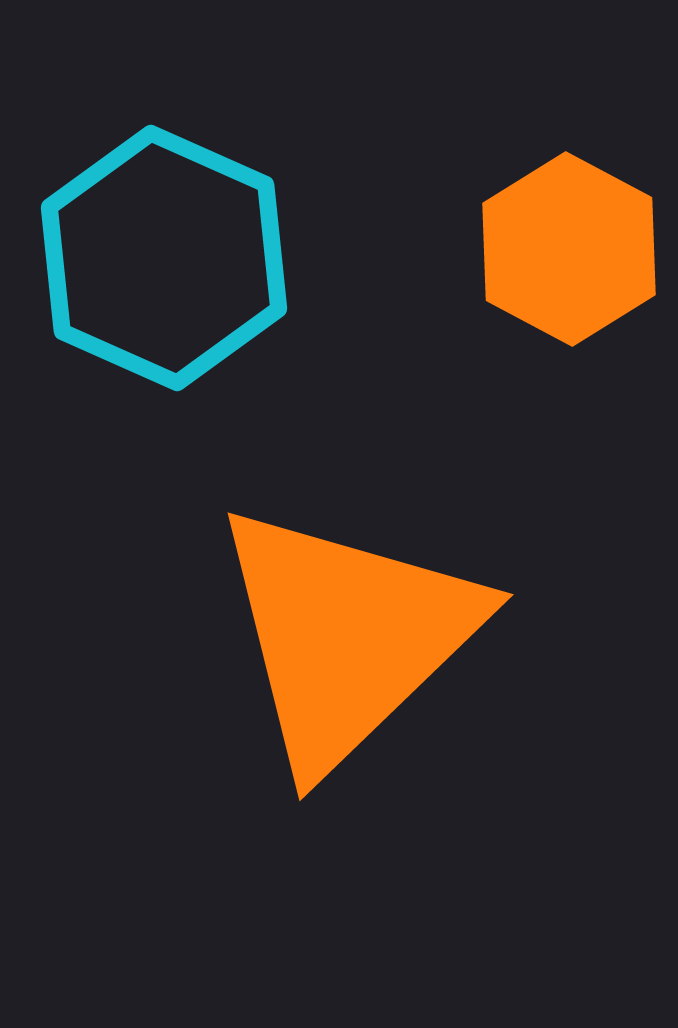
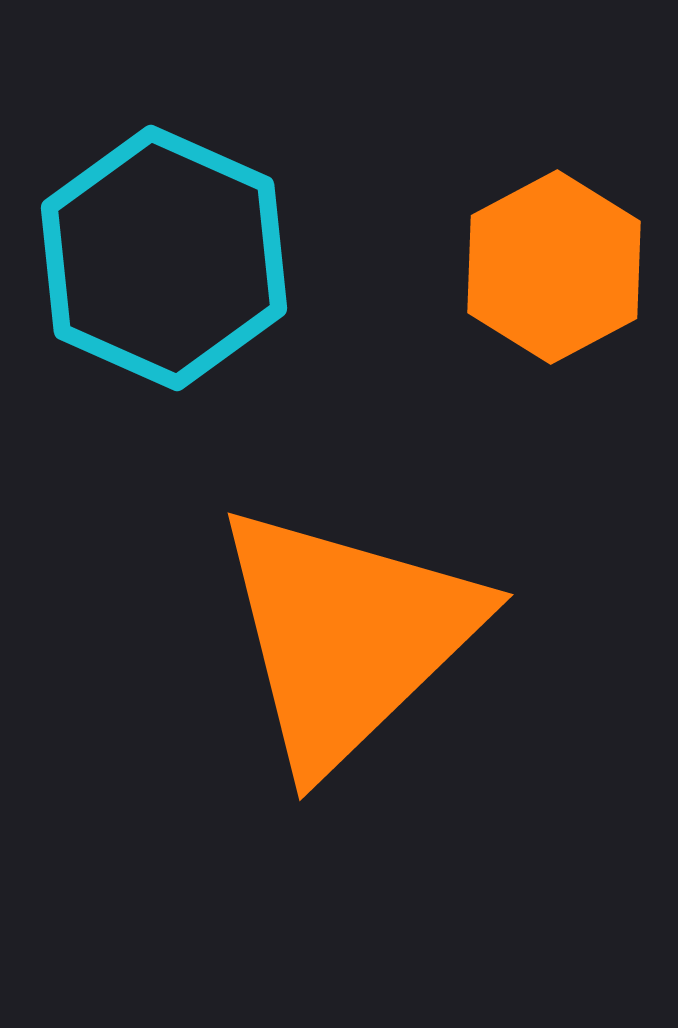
orange hexagon: moved 15 px left, 18 px down; rotated 4 degrees clockwise
